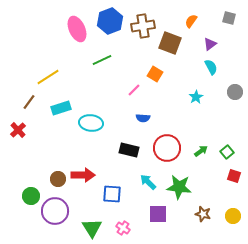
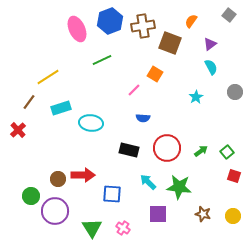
gray square: moved 3 px up; rotated 24 degrees clockwise
